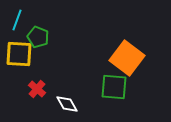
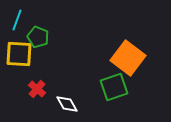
orange square: moved 1 px right
green square: rotated 24 degrees counterclockwise
